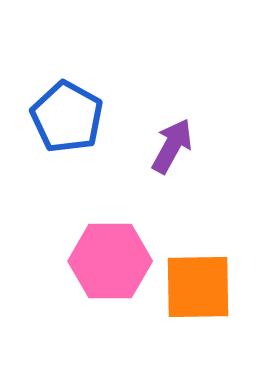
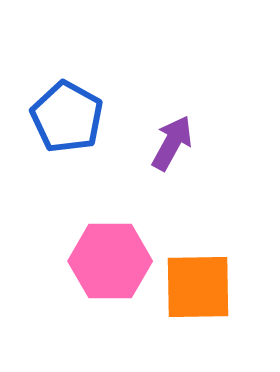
purple arrow: moved 3 px up
